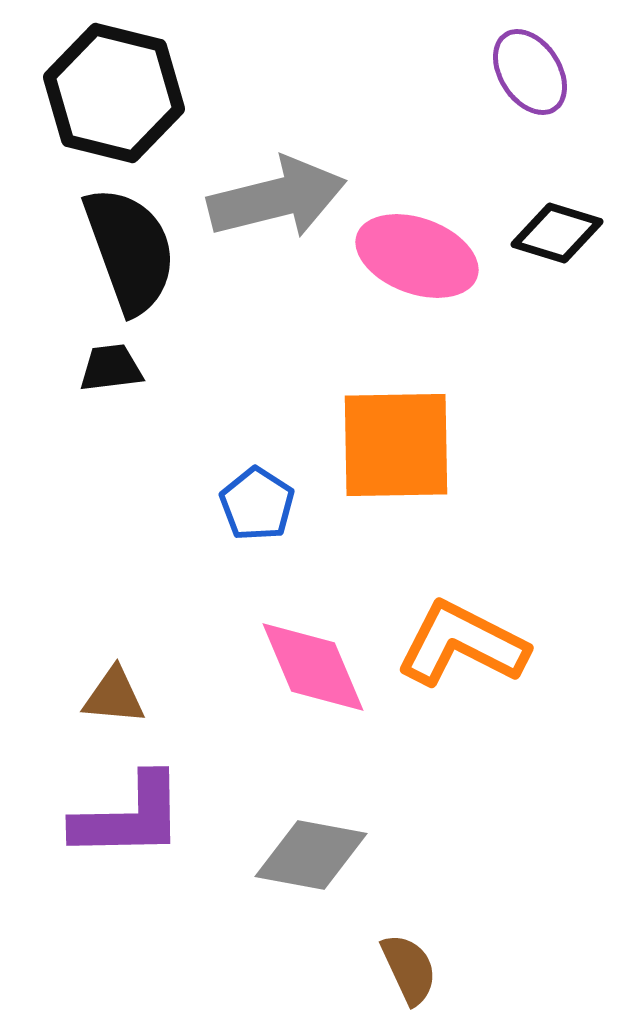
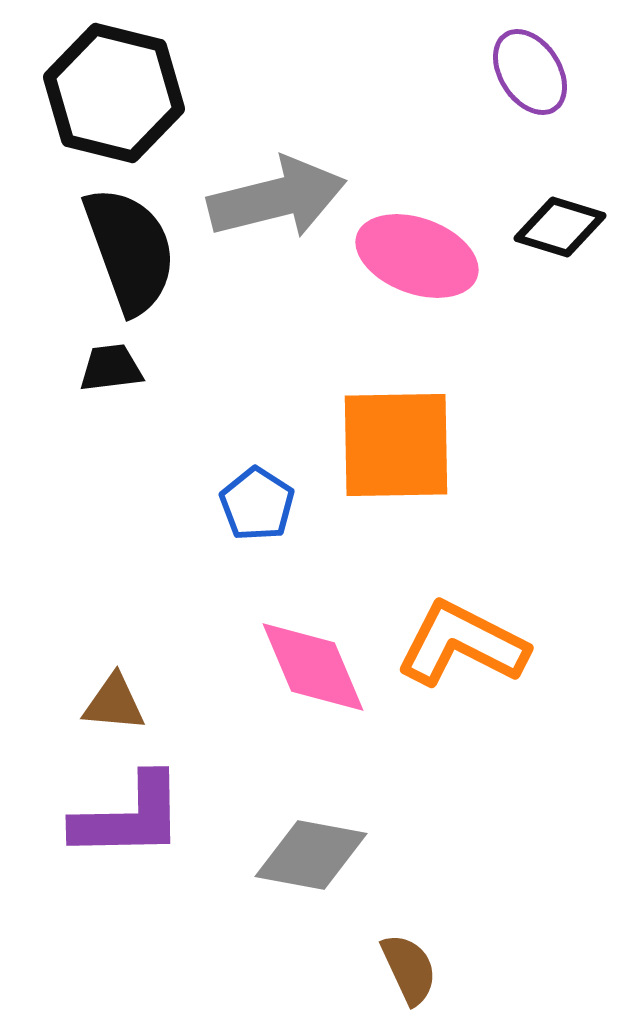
black diamond: moved 3 px right, 6 px up
brown triangle: moved 7 px down
